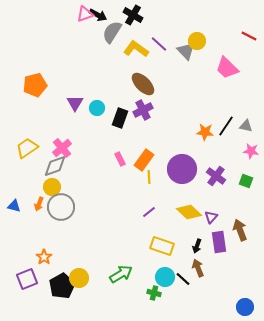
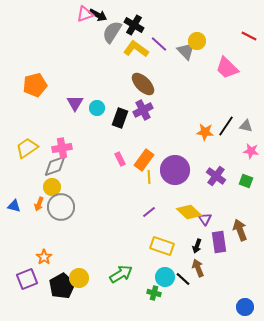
black cross at (133, 15): moved 1 px right, 10 px down
pink cross at (62, 148): rotated 30 degrees clockwise
purple circle at (182, 169): moved 7 px left, 1 px down
purple triangle at (211, 217): moved 6 px left, 2 px down; rotated 16 degrees counterclockwise
